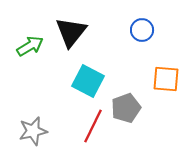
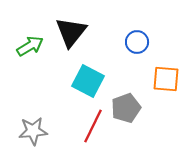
blue circle: moved 5 px left, 12 px down
gray star: rotated 8 degrees clockwise
